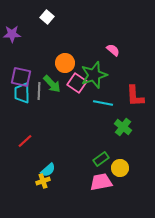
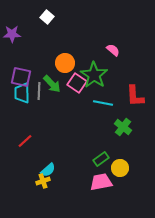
green star: rotated 20 degrees counterclockwise
